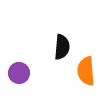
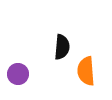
purple circle: moved 1 px left, 1 px down
